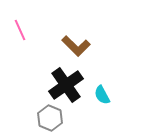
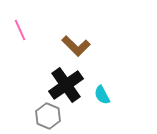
gray hexagon: moved 2 px left, 2 px up
